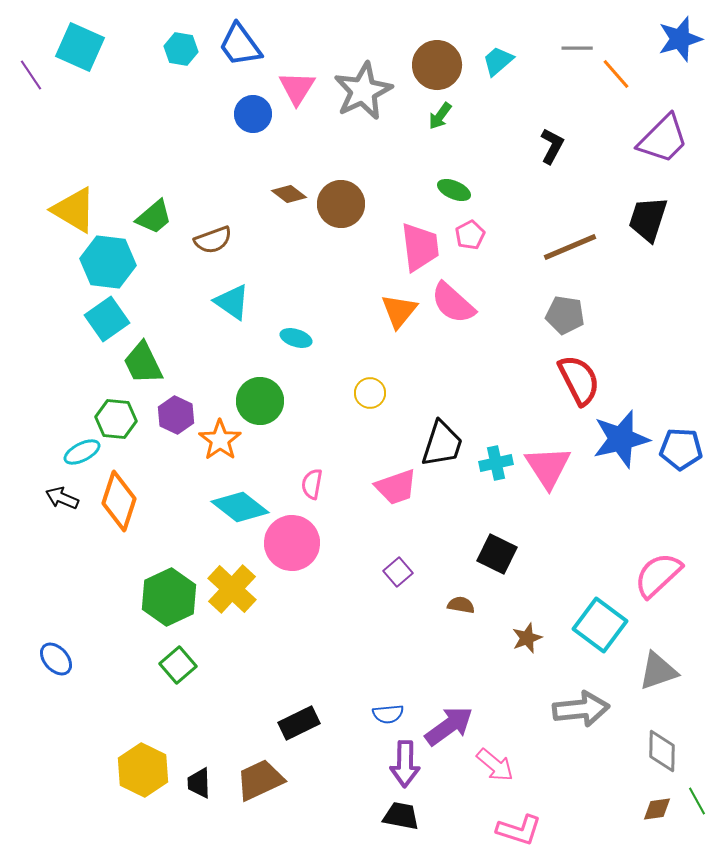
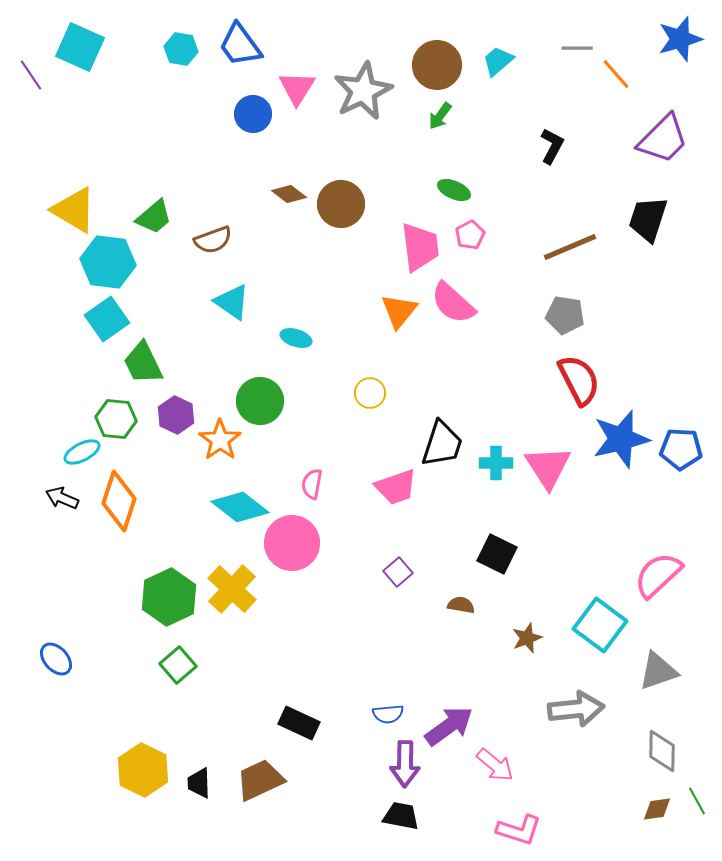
cyan cross at (496, 463): rotated 12 degrees clockwise
gray arrow at (581, 709): moved 5 px left
black rectangle at (299, 723): rotated 51 degrees clockwise
